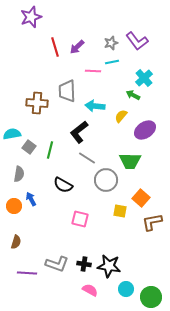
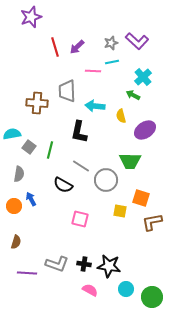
purple L-shape: rotated 10 degrees counterclockwise
cyan cross: moved 1 px left, 1 px up
yellow semicircle: rotated 56 degrees counterclockwise
black L-shape: rotated 40 degrees counterclockwise
gray line: moved 6 px left, 8 px down
orange square: rotated 24 degrees counterclockwise
green circle: moved 1 px right
